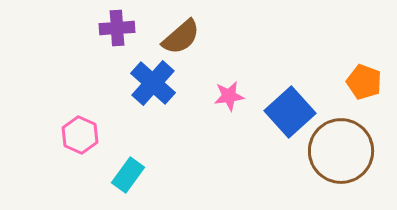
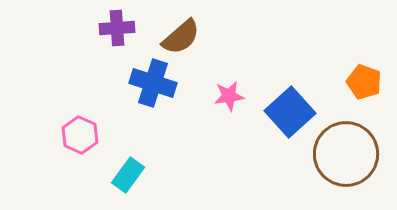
blue cross: rotated 24 degrees counterclockwise
brown circle: moved 5 px right, 3 px down
